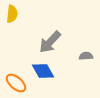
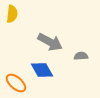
gray arrow: rotated 105 degrees counterclockwise
gray semicircle: moved 5 px left
blue diamond: moved 1 px left, 1 px up
